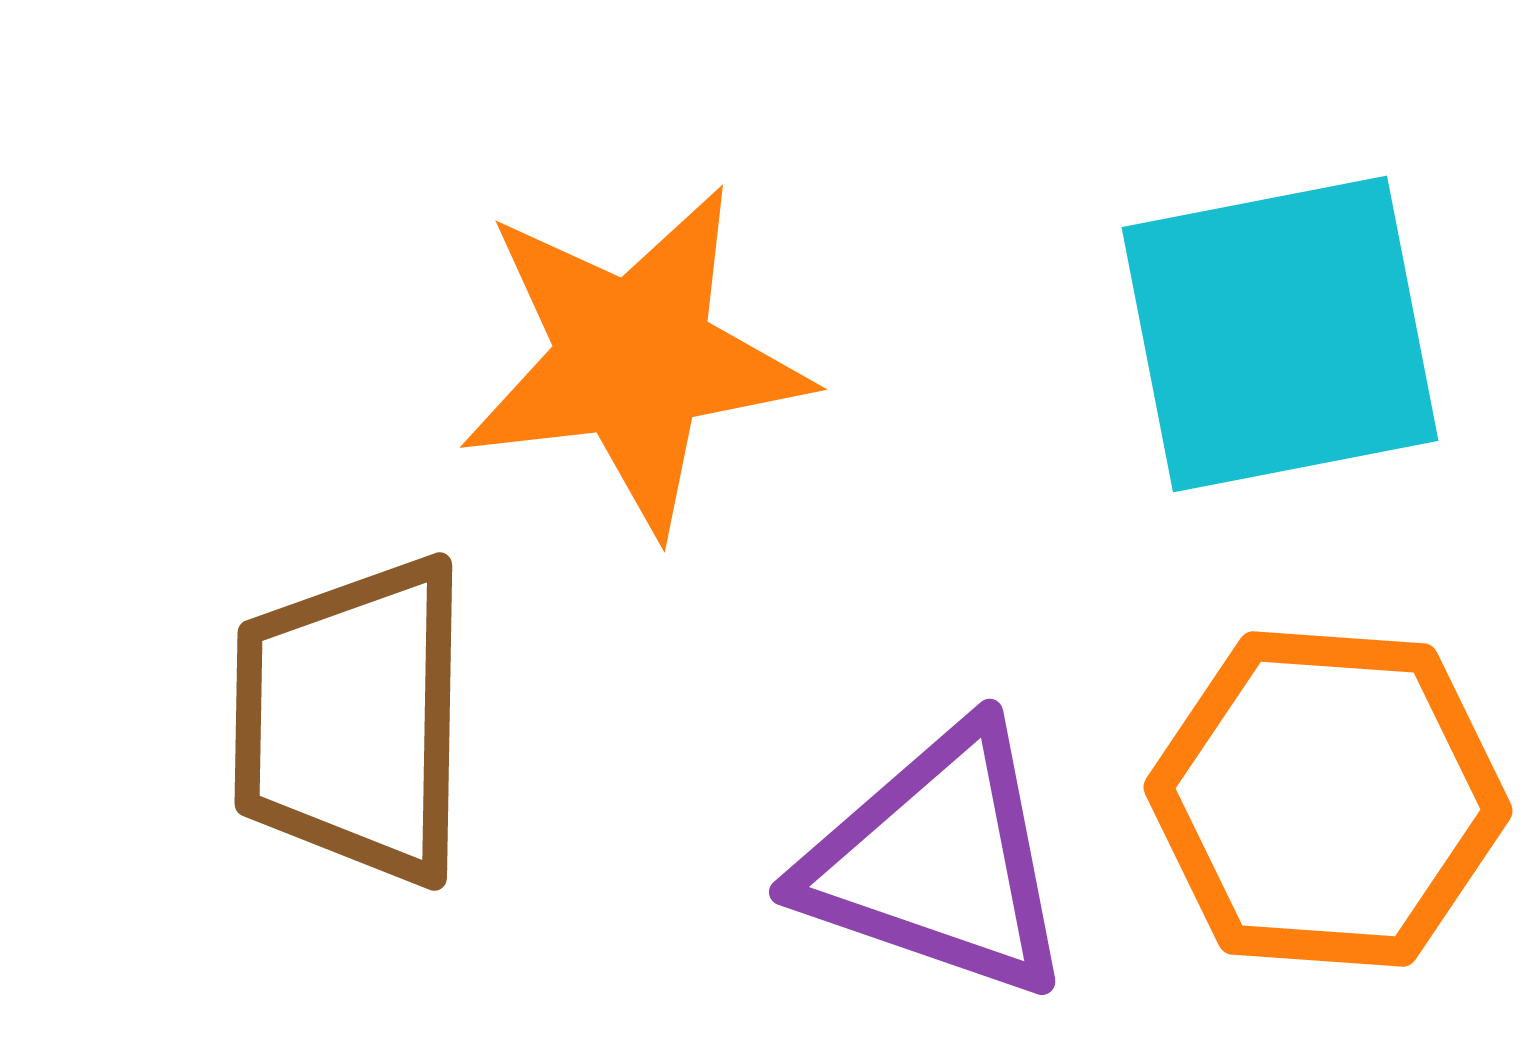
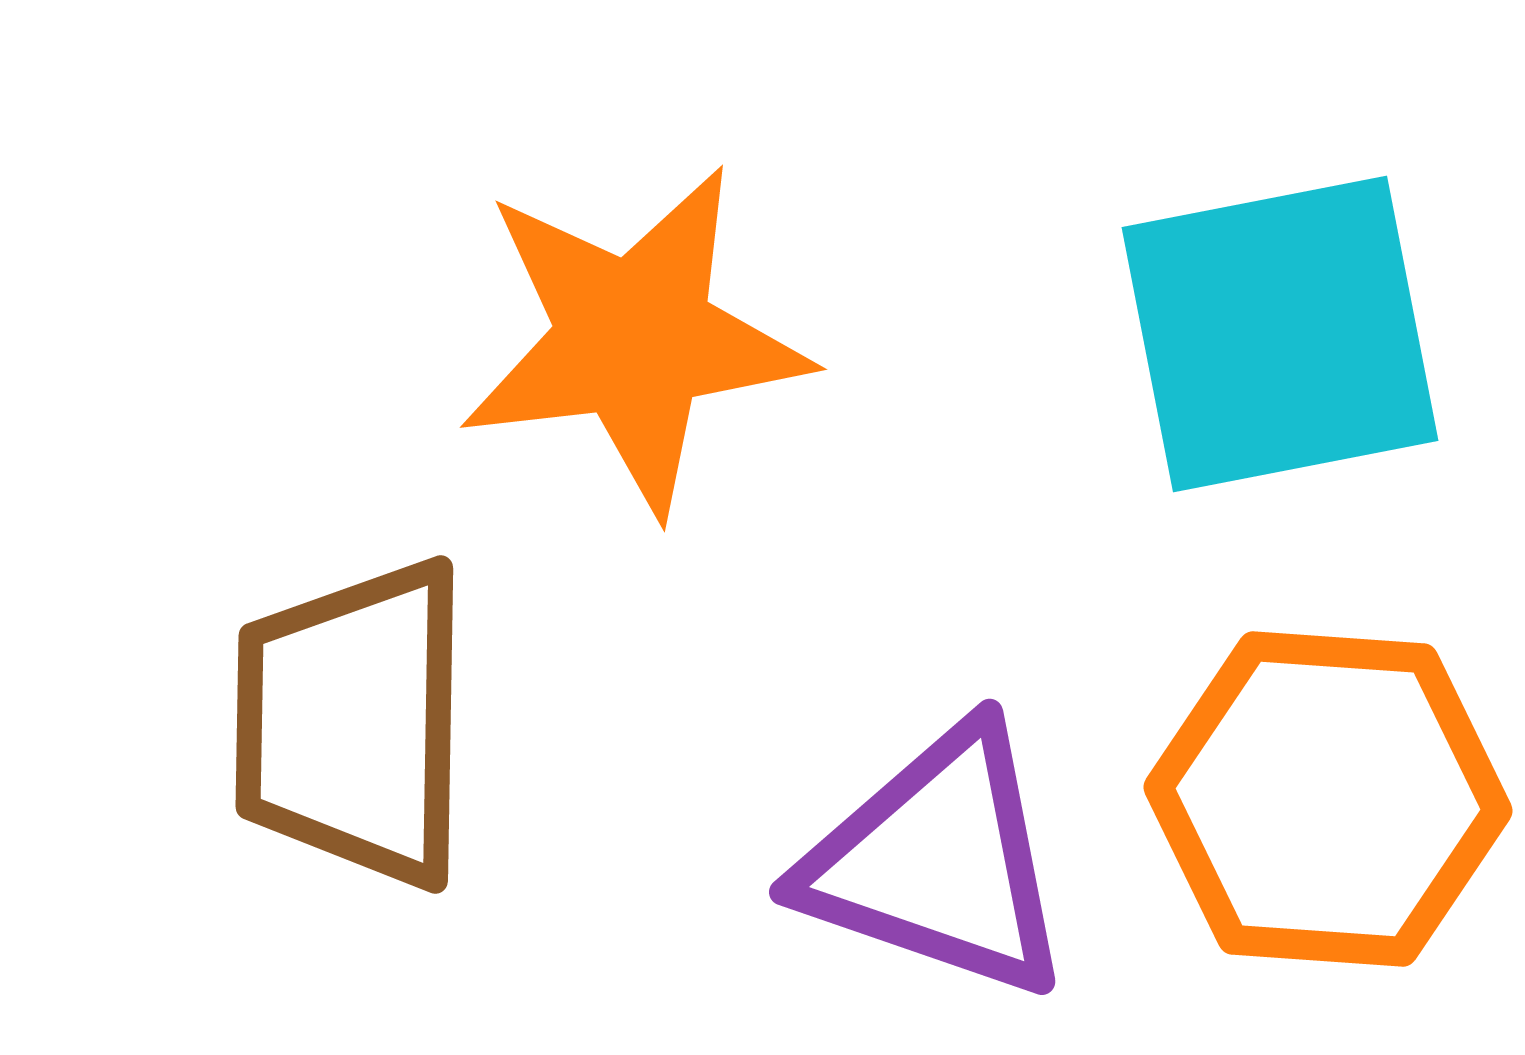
orange star: moved 20 px up
brown trapezoid: moved 1 px right, 3 px down
